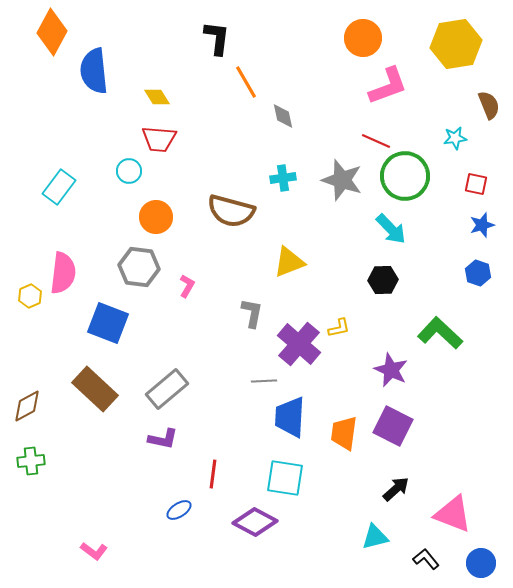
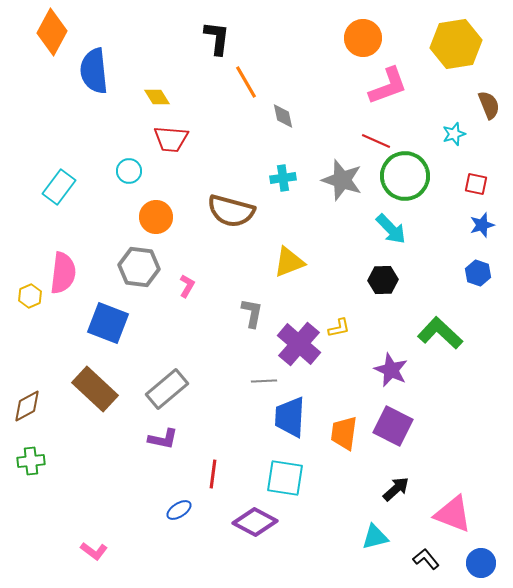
cyan star at (455, 138): moved 1 px left, 4 px up; rotated 10 degrees counterclockwise
red trapezoid at (159, 139): moved 12 px right
